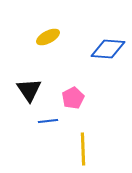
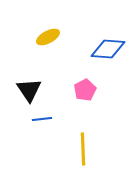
pink pentagon: moved 12 px right, 8 px up
blue line: moved 6 px left, 2 px up
